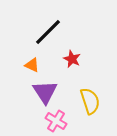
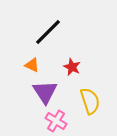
red star: moved 8 px down
